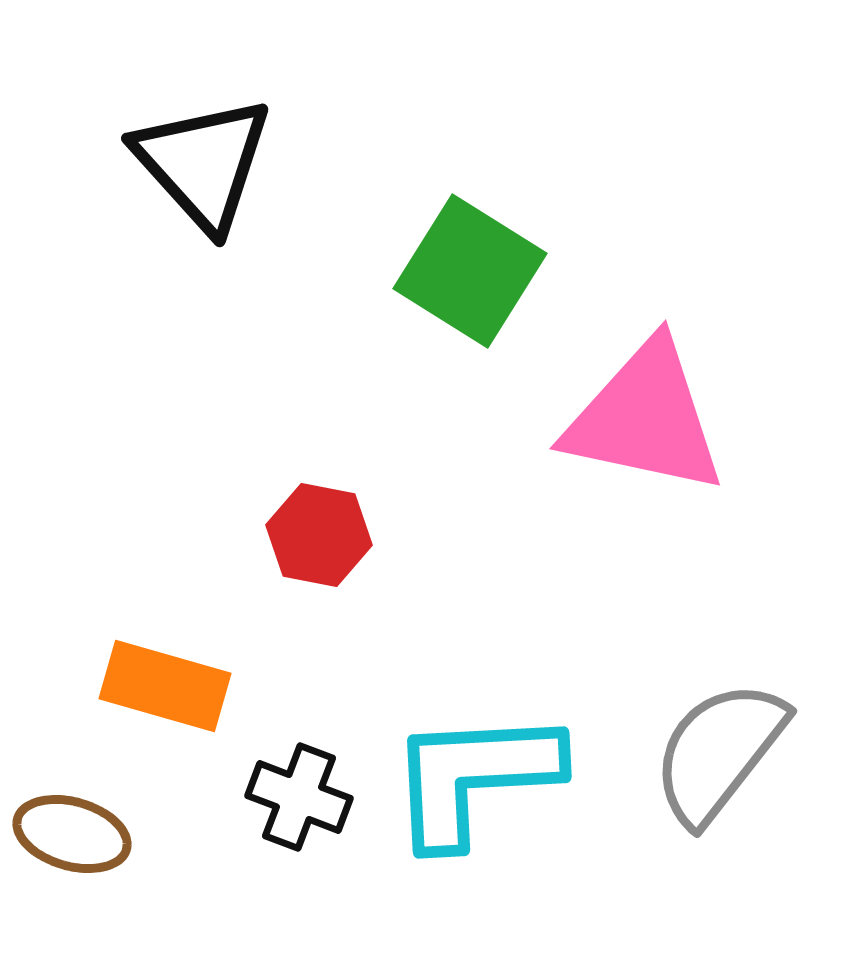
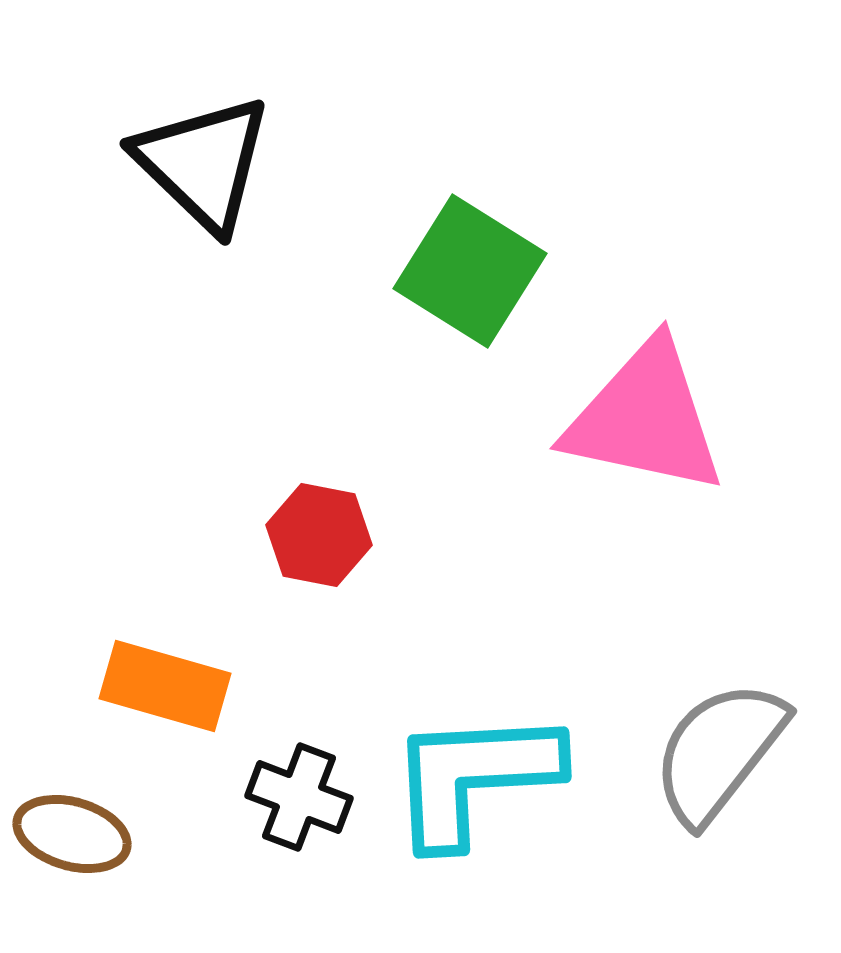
black triangle: rotated 4 degrees counterclockwise
